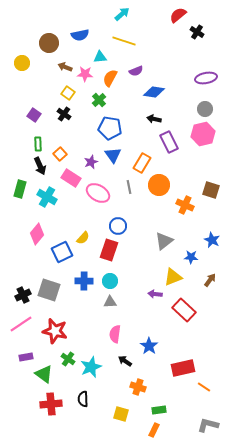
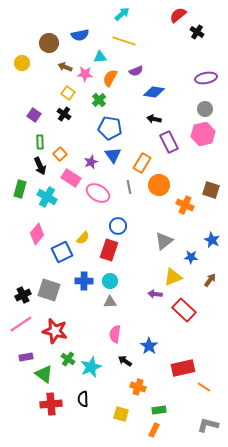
green rectangle at (38, 144): moved 2 px right, 2 px up
